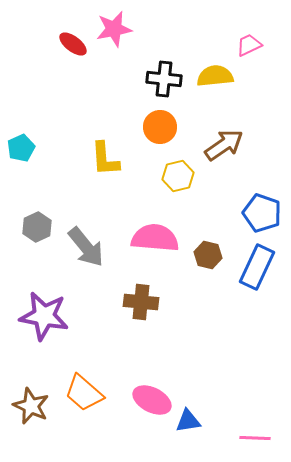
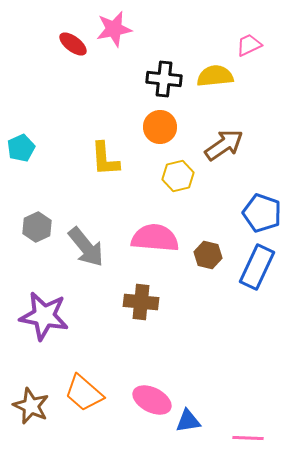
pink line: moved 7 px left
